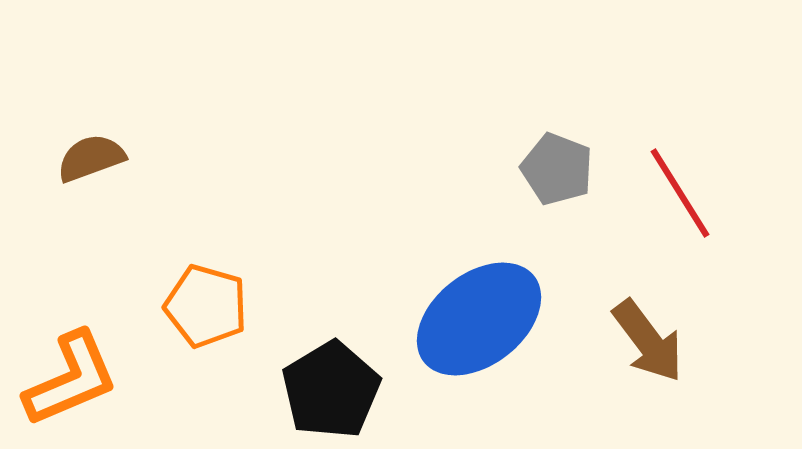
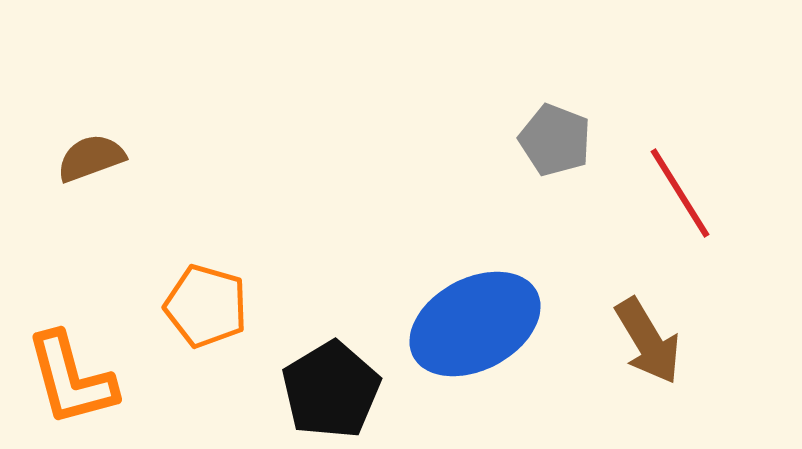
gray pentagon: moved 2 px left, 29 px up
blue ellipse: moved 4 px left, 5 px down; rotated 10 degrees clockwise
brown arrow: rotated 6 degrees clockwise
orange L-shape: rotated 98 degrees clockwise
